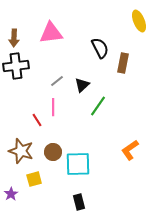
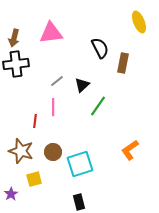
yellow ellipse: moved 1 px down
brown arrow: rotated 12 degrees clockwise
black cross: moved 2 px up
red line: moved 2 px left, 1 px down; rotated 40 degrees clockwise
cyan square: moved 2 px right; rotated 16 degrees counterclockwise
